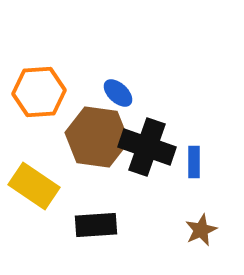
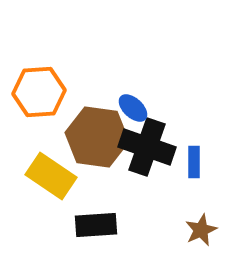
blue ellipse: moved 15 px right, 15 px down
yellow rectangle: moved 17 px right, 10 px up
